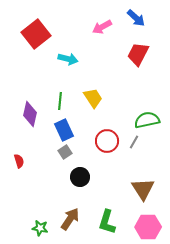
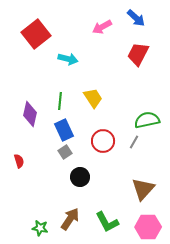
red circle: moved 4 px left
brown triangle: rotated 15 degrees clockwise
green L-shape: rotated 45 degrees counterclockwise
